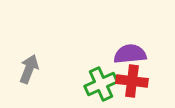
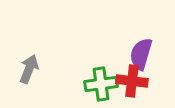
purple semicircle: moved 11 px right; rotated 68 degrees counterclockwise
green cross: rotated 16 degrees clockwise
